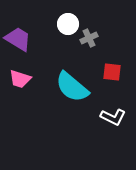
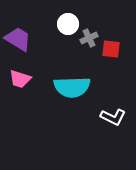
red square: moved 1 px left, 23 px up
cyan semicircle: rotated 42 degrees counterclockwise
